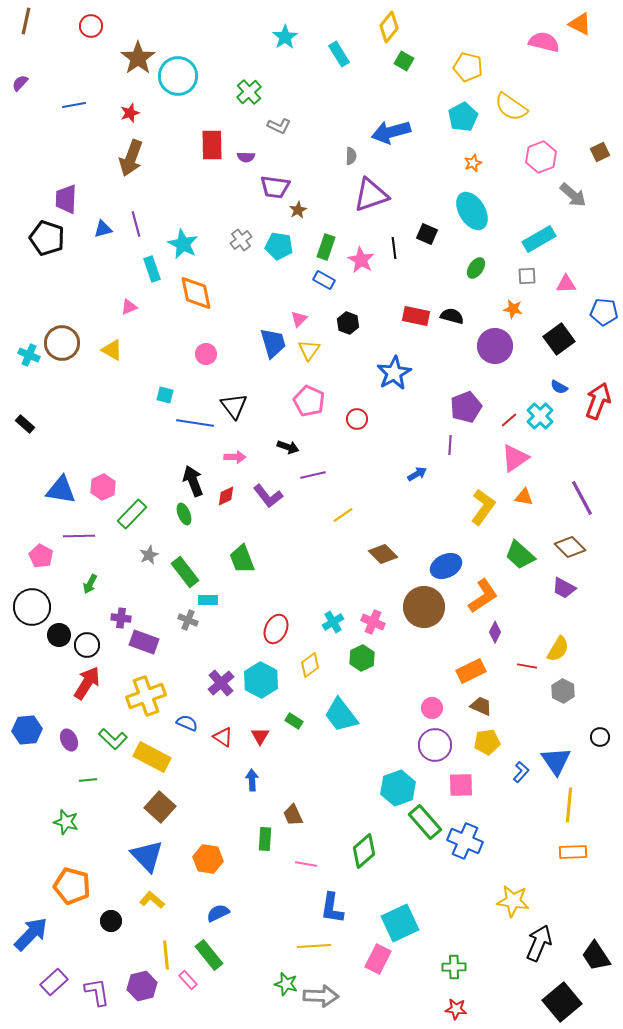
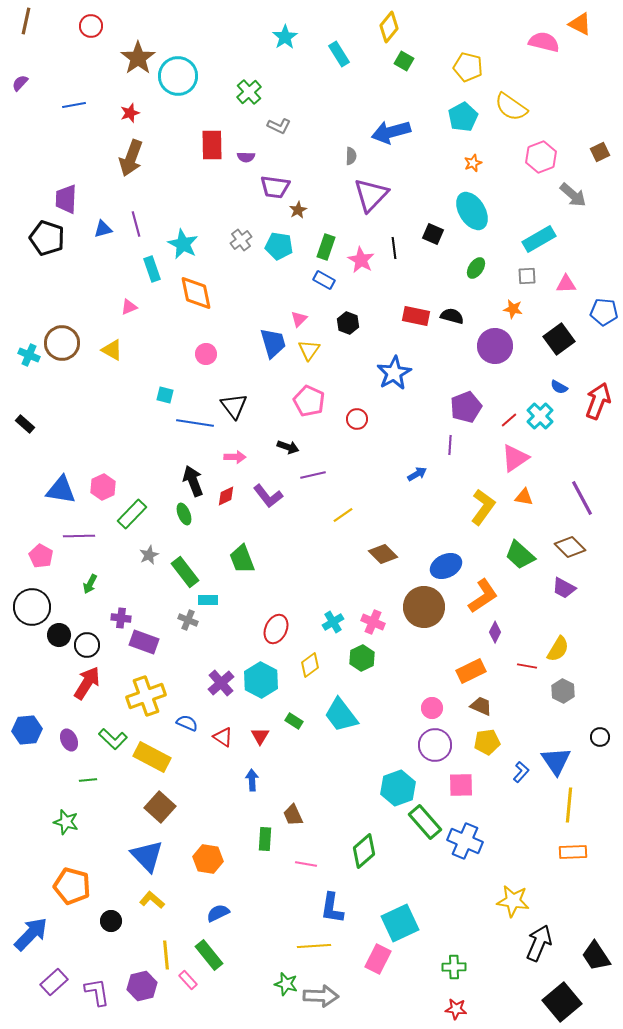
purple triangle at (371, 195): rotated 27 degrees counterclockwise
black square at (427, 234): moved 6 px right
